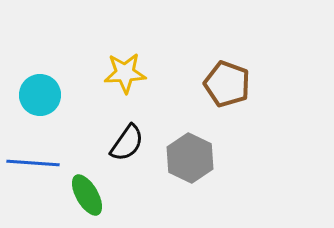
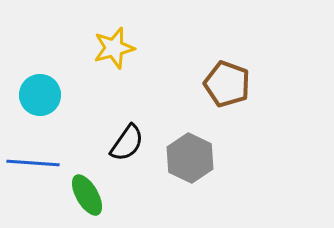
yellow star: moved 11 px left, 25 px up; rotated 12 degrees counterclockwise
